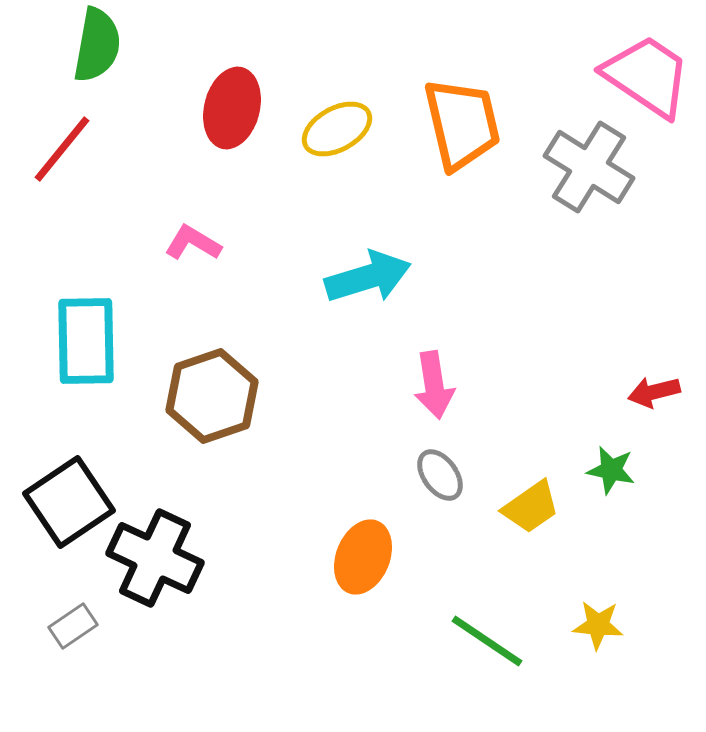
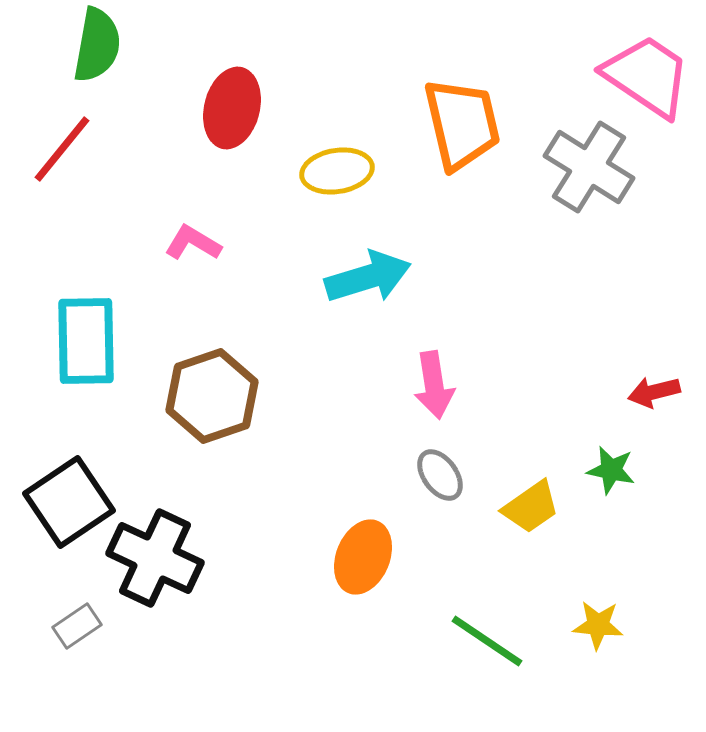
yellow ellipse: moved 42 px down; rotated 20 degrees clockwise
gray rectangle: moved 4 px right
